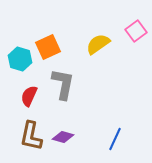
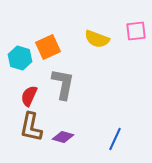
pink square: rotated 30 degrees clockwise
yellow semicircle: moved 1 px left, 5 px up; rotated 125 degrees counterclockwise
cyan hexagon: moved 1 px up
brown L-shape: moved 9 px up
